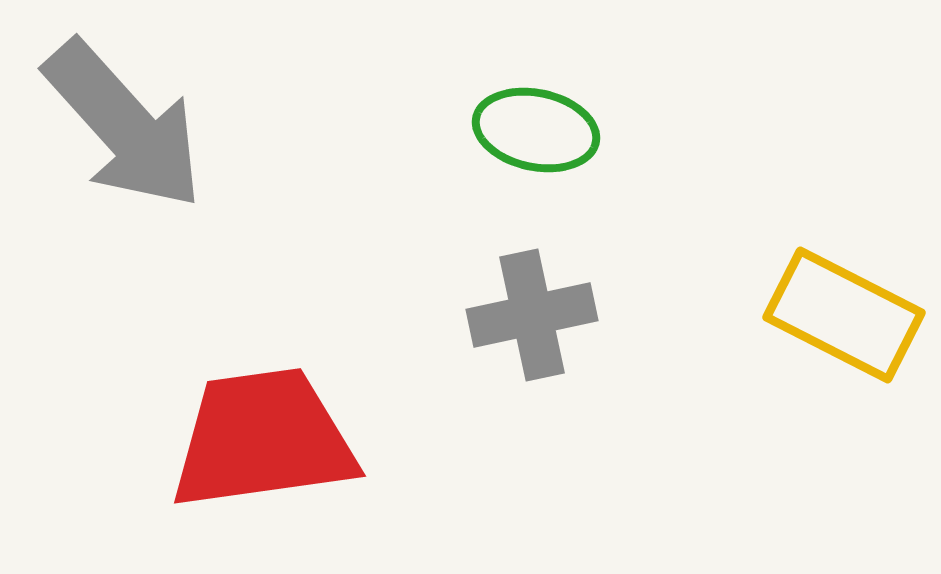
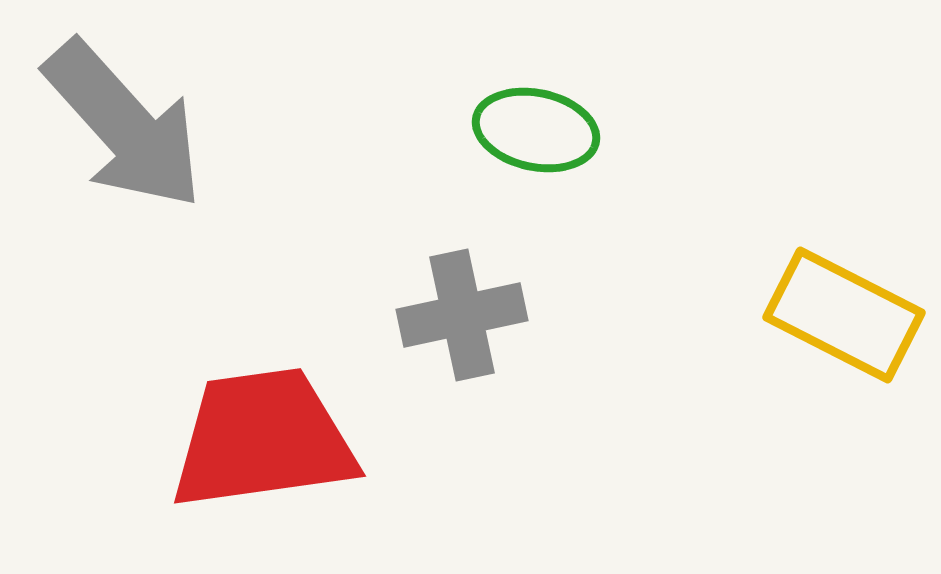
gray cross: moved 70 px left
